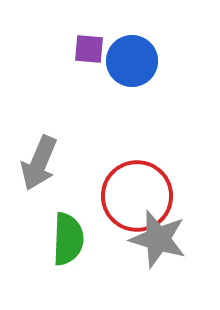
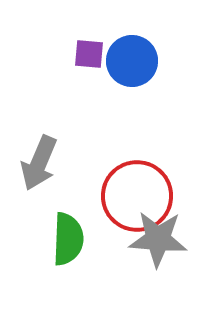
purple square: moved 5 px down
gray star: rotated 12 degrees counterclockwise
